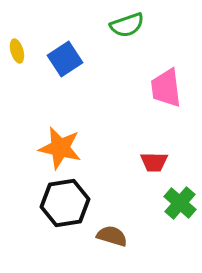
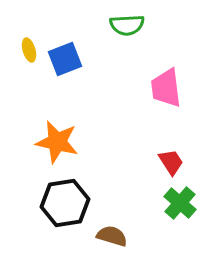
green semicircle: rotated 16 degrees clockwise
yellow ellipse: moved 12 px right, 1 px up
blue square: rotated 12 degrees clockwise
orange star: moved 3 px left, 6 px up
red trapezoid: moved 17 px right; rotated 124 degrees counterclockwise
